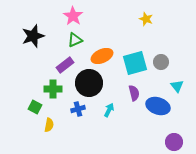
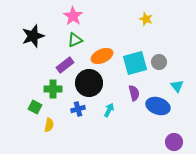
gray circle: moved 2 px left
